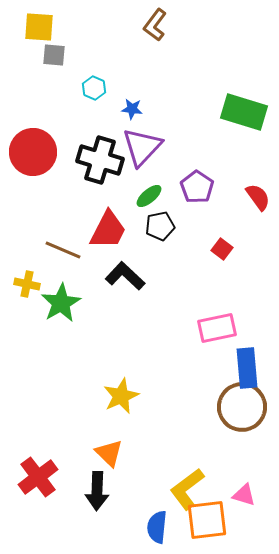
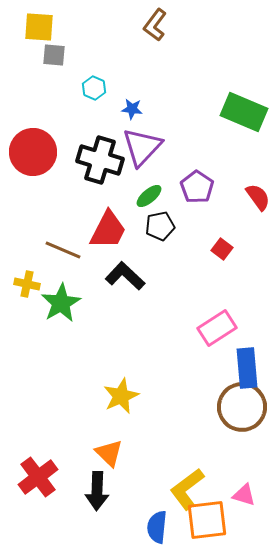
green rectangle: rotated 6 degrees clockwise
pink rectangle: rotated 21 degrees counterclockwise
